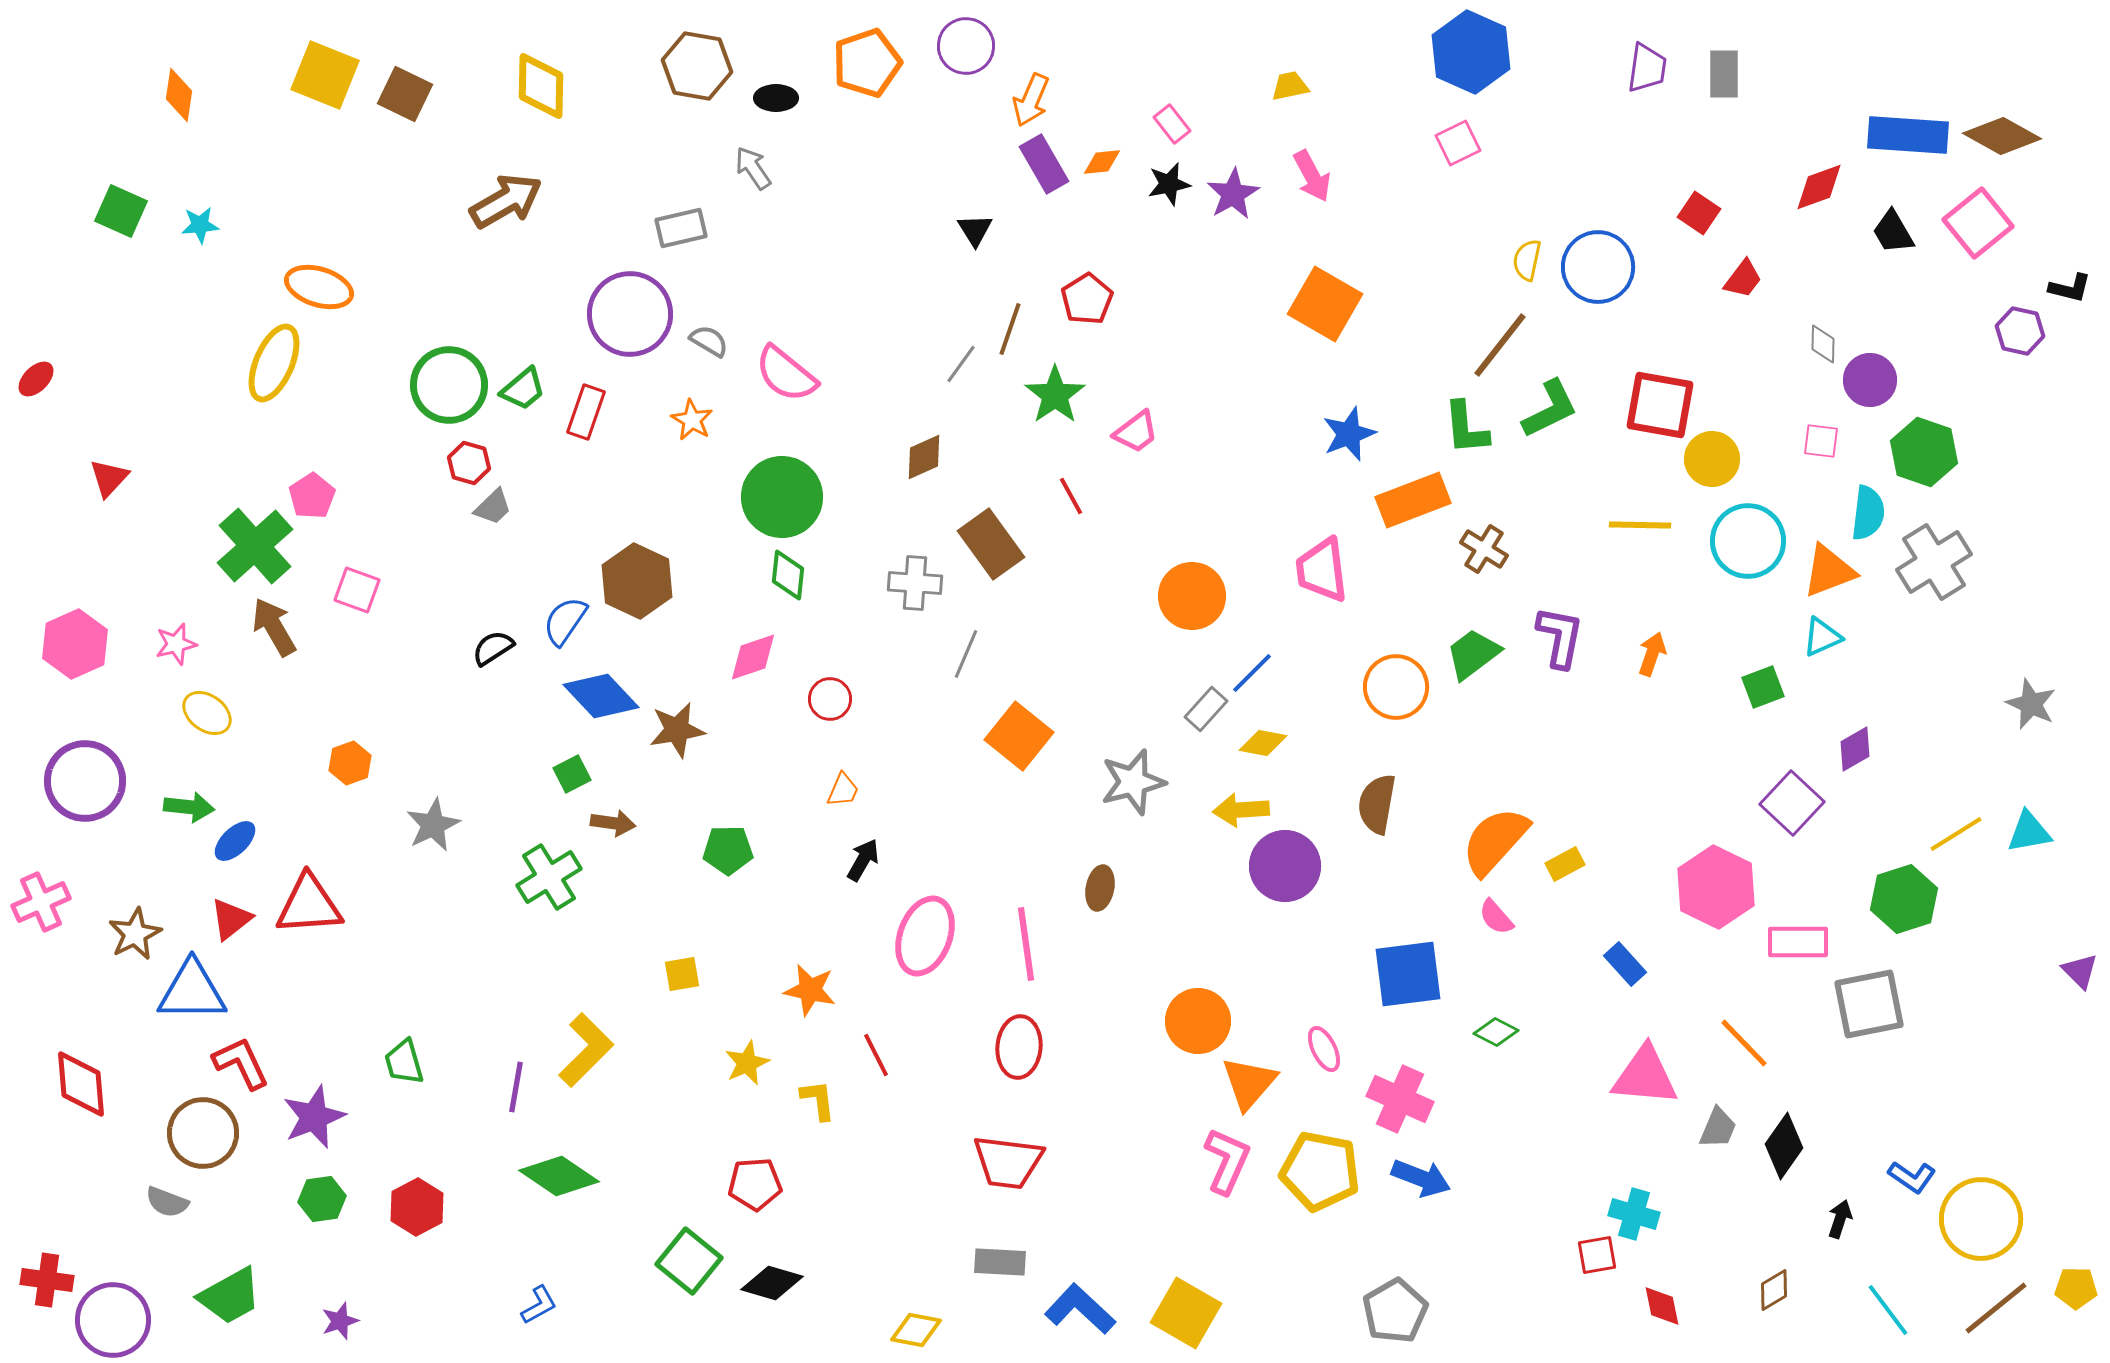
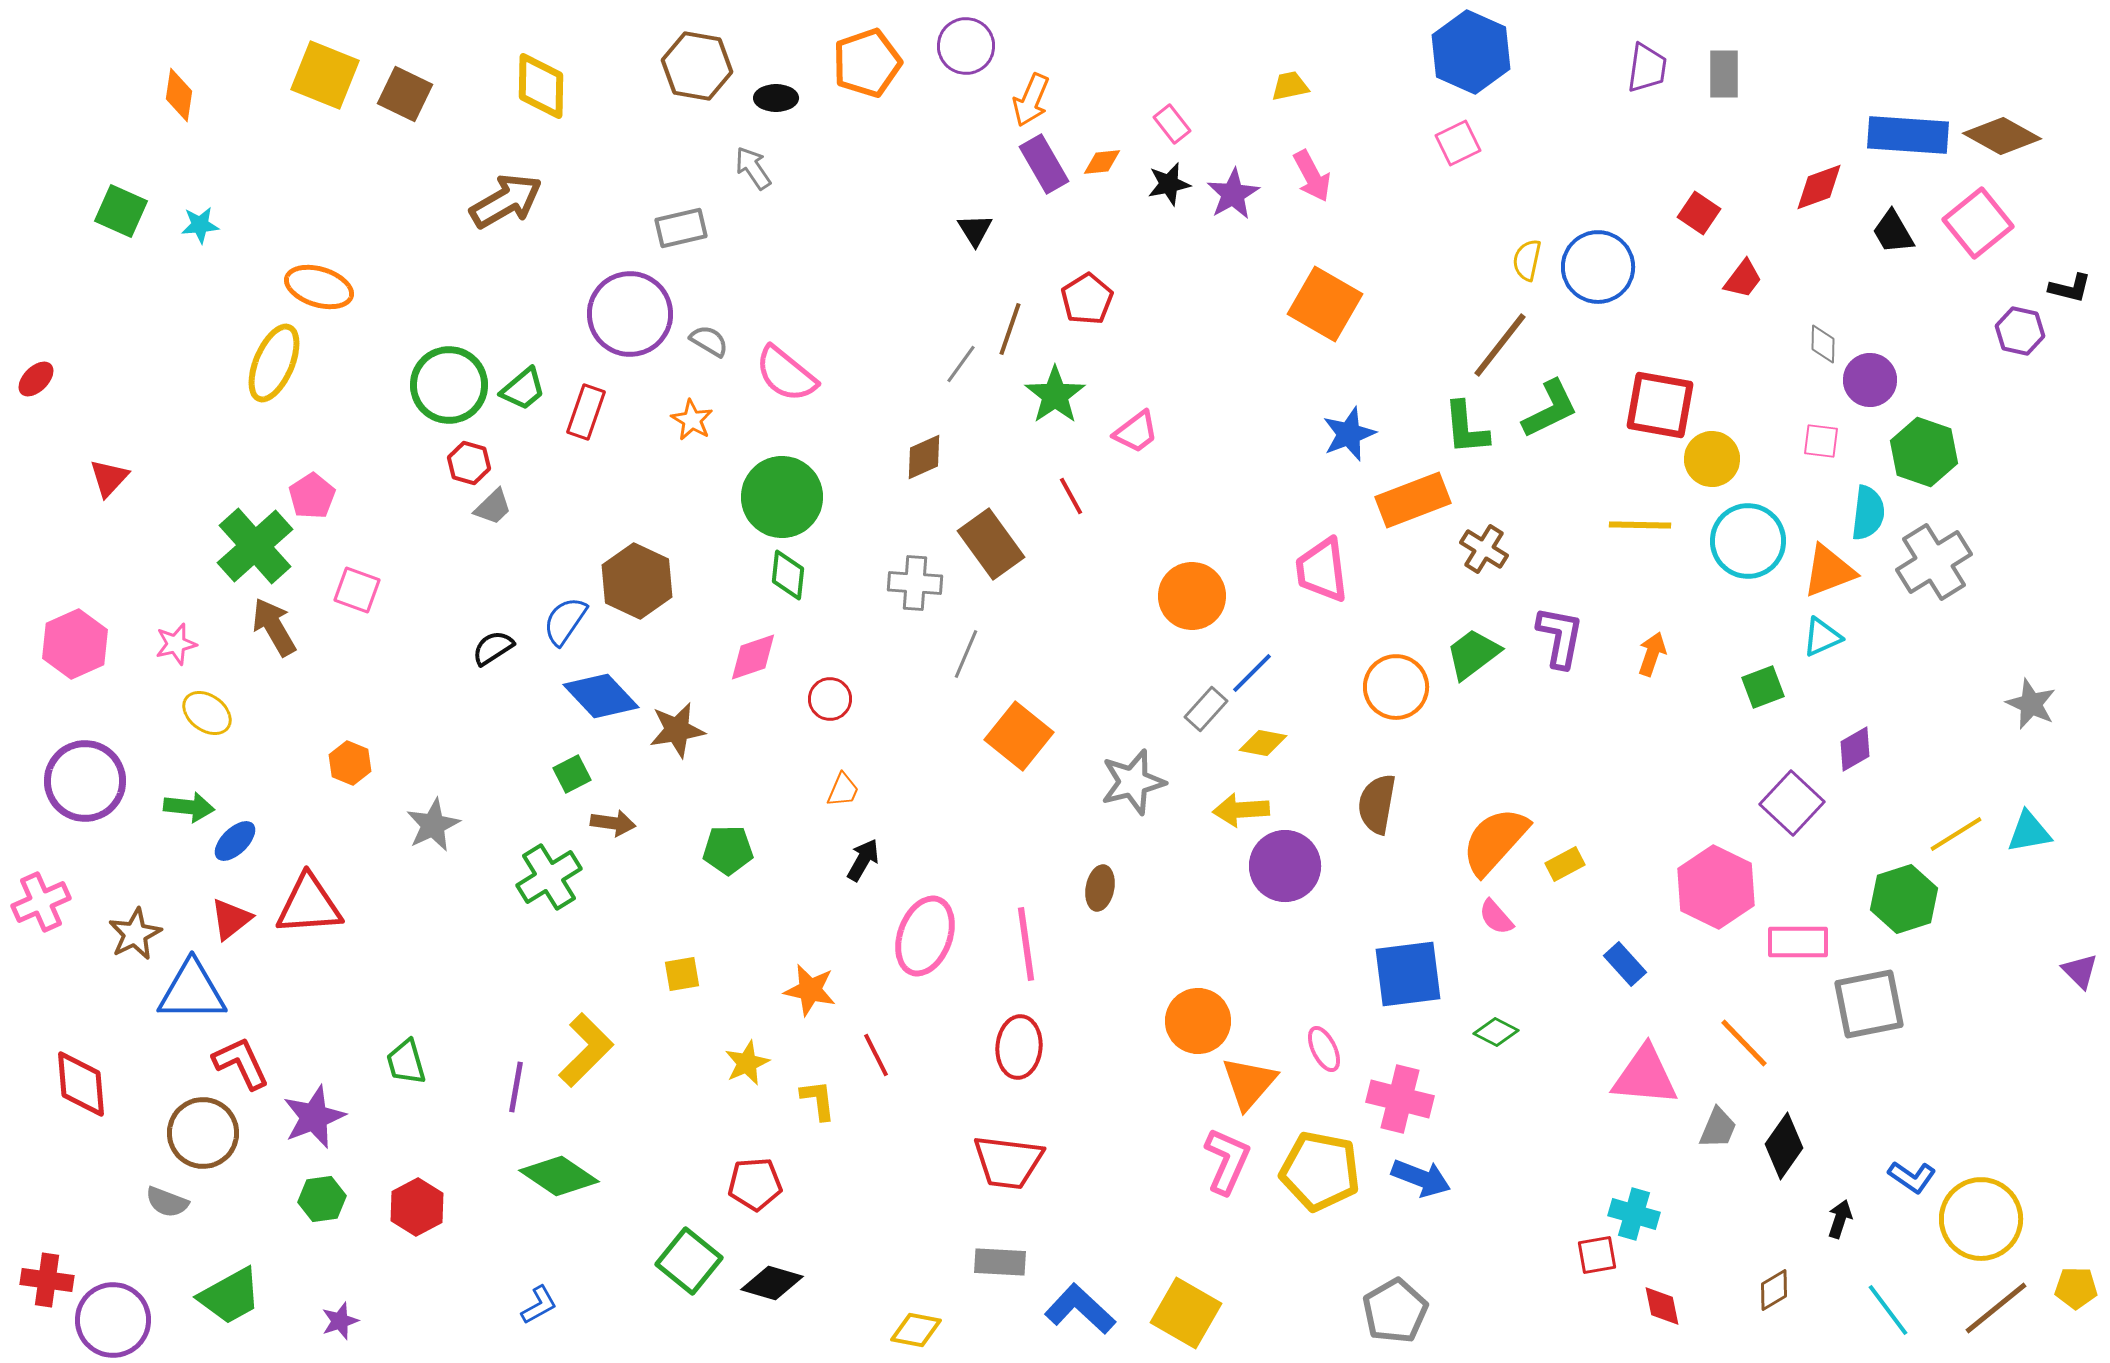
orange hexagon at (350, 763): rotated 18 degrees counterclockwise
green trapezoid at (404, 1062): moved 2 px right
pink cross at (1400, 1099): rotated 10 degrees counterclockwise
